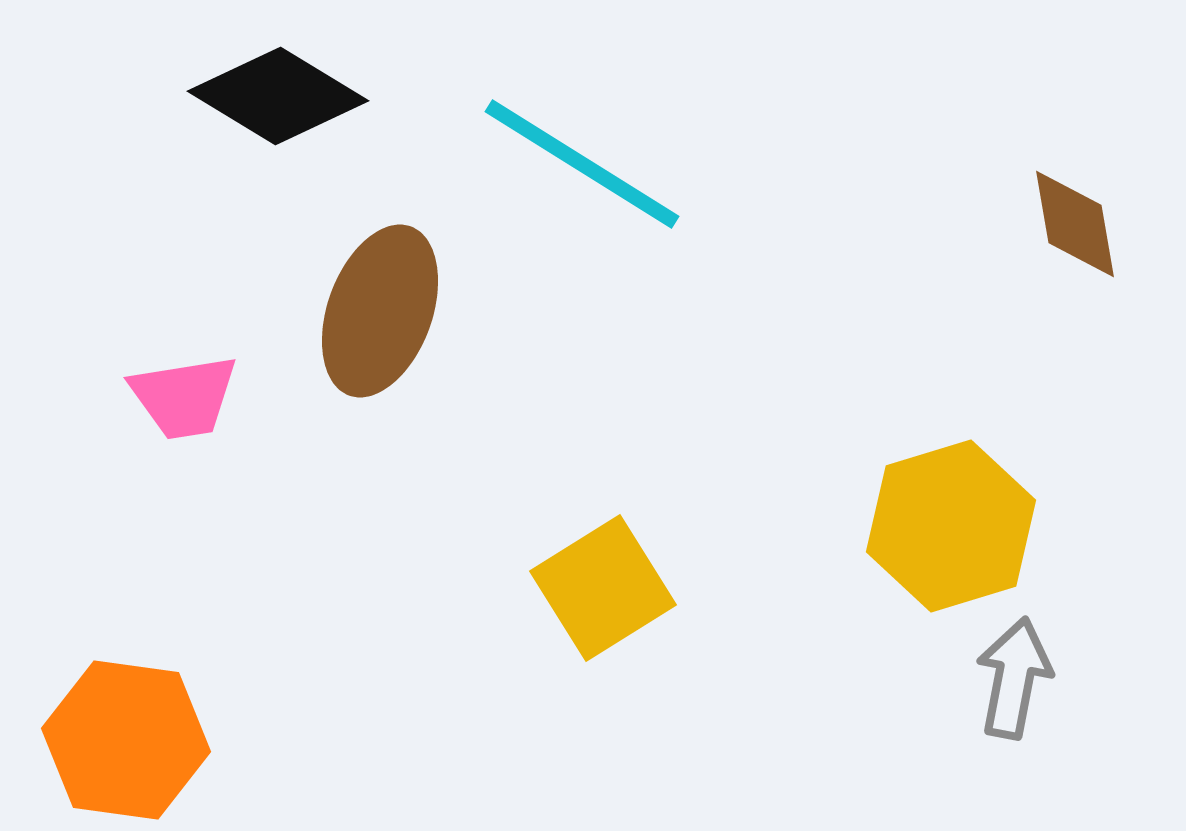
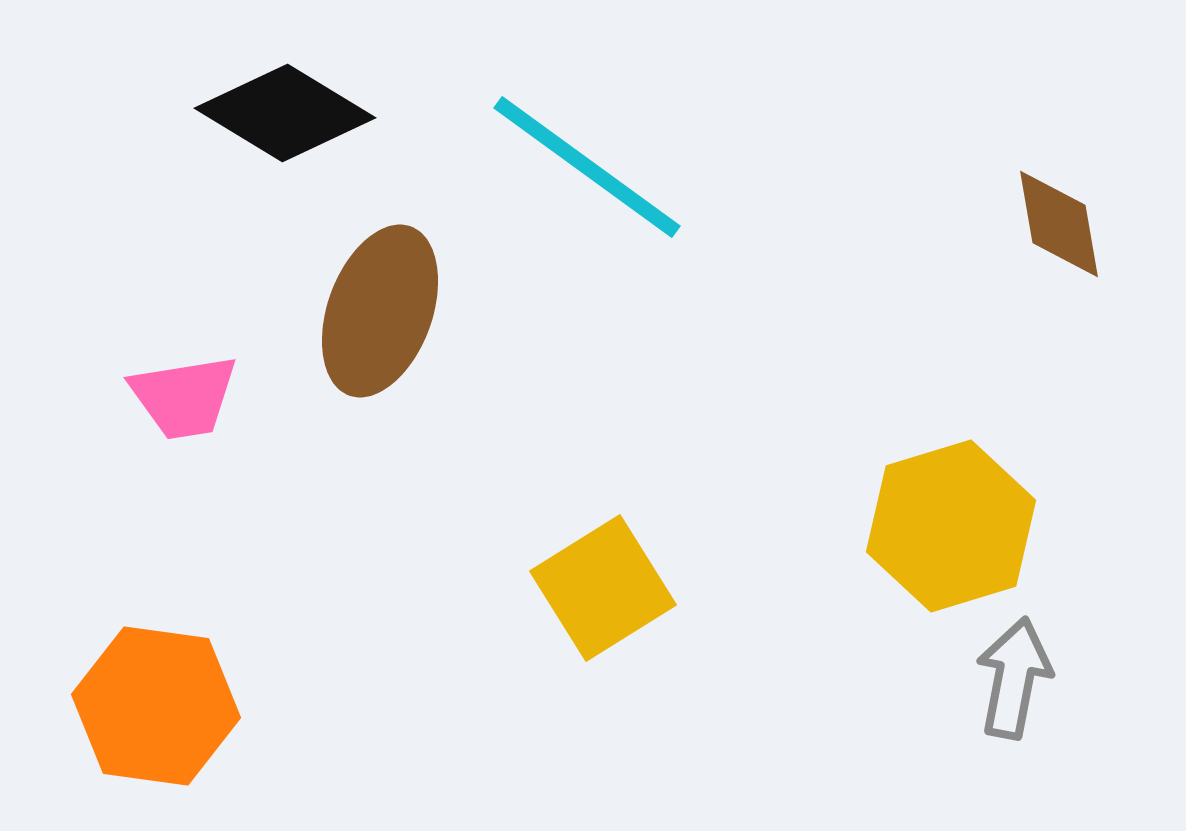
black diamond: moved 7 px right, 17 px down
cyan line: moved 5 px right, 3 px down; rotated 4 degrees clockwise
brown diamond: moved 16 px left
orange hexagon: moved 30 px right, 34 px up
